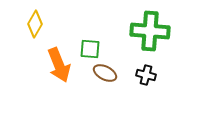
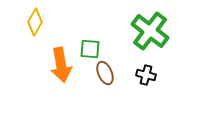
yellow diamond: moved 2 px up
green cross: rotated 33 degrees clockwise
orange arrow: moved 2 px right; rotated 12 degrees clockwise
brown ellipse: rotated 40 degrees clockwise
